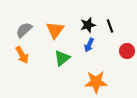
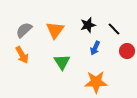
black line: moved 4 px right, 3 px down; rotated 24 degrees counterclockwise
blue arrow: moved 6 px right, 3 px down
green triangle: moved 4 px down; rotated 24 degrees counterclockwise
